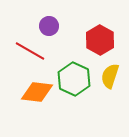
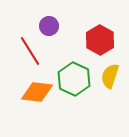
red line: rotated 28 degrees clockwise
